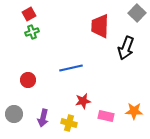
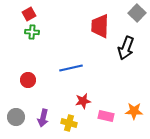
green cross: rotated 24 degrees clockwise
gray circle: moved 2 px right, 3 px down
